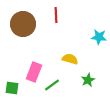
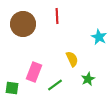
red line: moved 1 px right, 1 px down
cyan star: rotated 21 degrees clockwise
yellow semicircle: moved 2 px right; rotated 49 degrees clockwise
green star: moved 1 px up
green line: moved 3 px right
